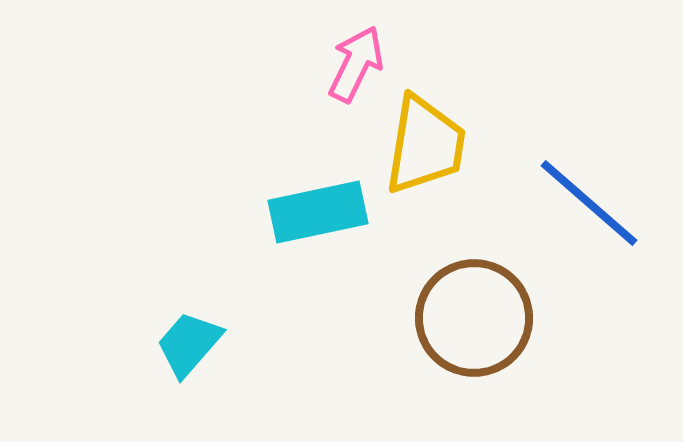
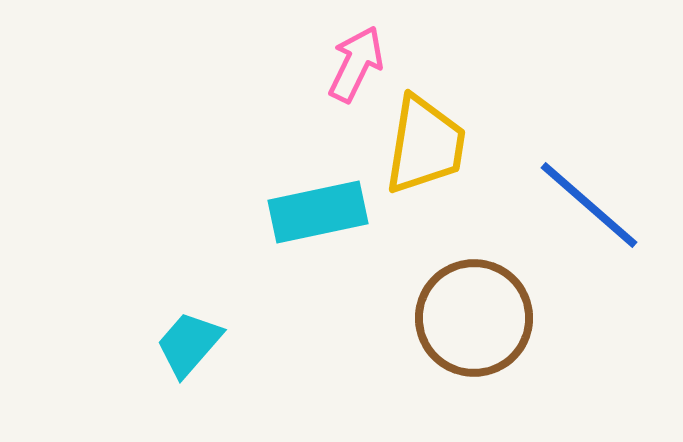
blue line: moved 2 px down
